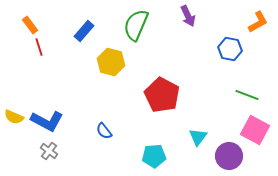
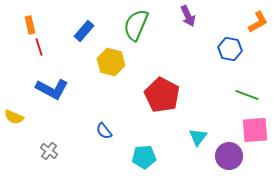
orange rectangle: rotated 24 degrees clockwise
blue L-shape: moved 5 px right, 32 px up
pink square: rotated 32 degrees counterclockwise
cyan pentagon: moved 10 px left, 1 px down
